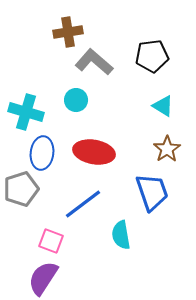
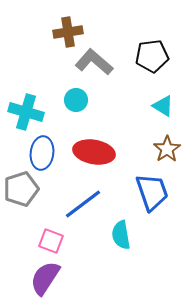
purple semicircle: moved 2 px right
